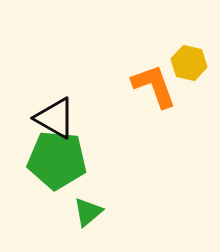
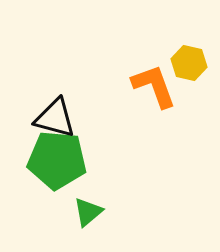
black triangle: rotated 15 degrees counterclockwise
